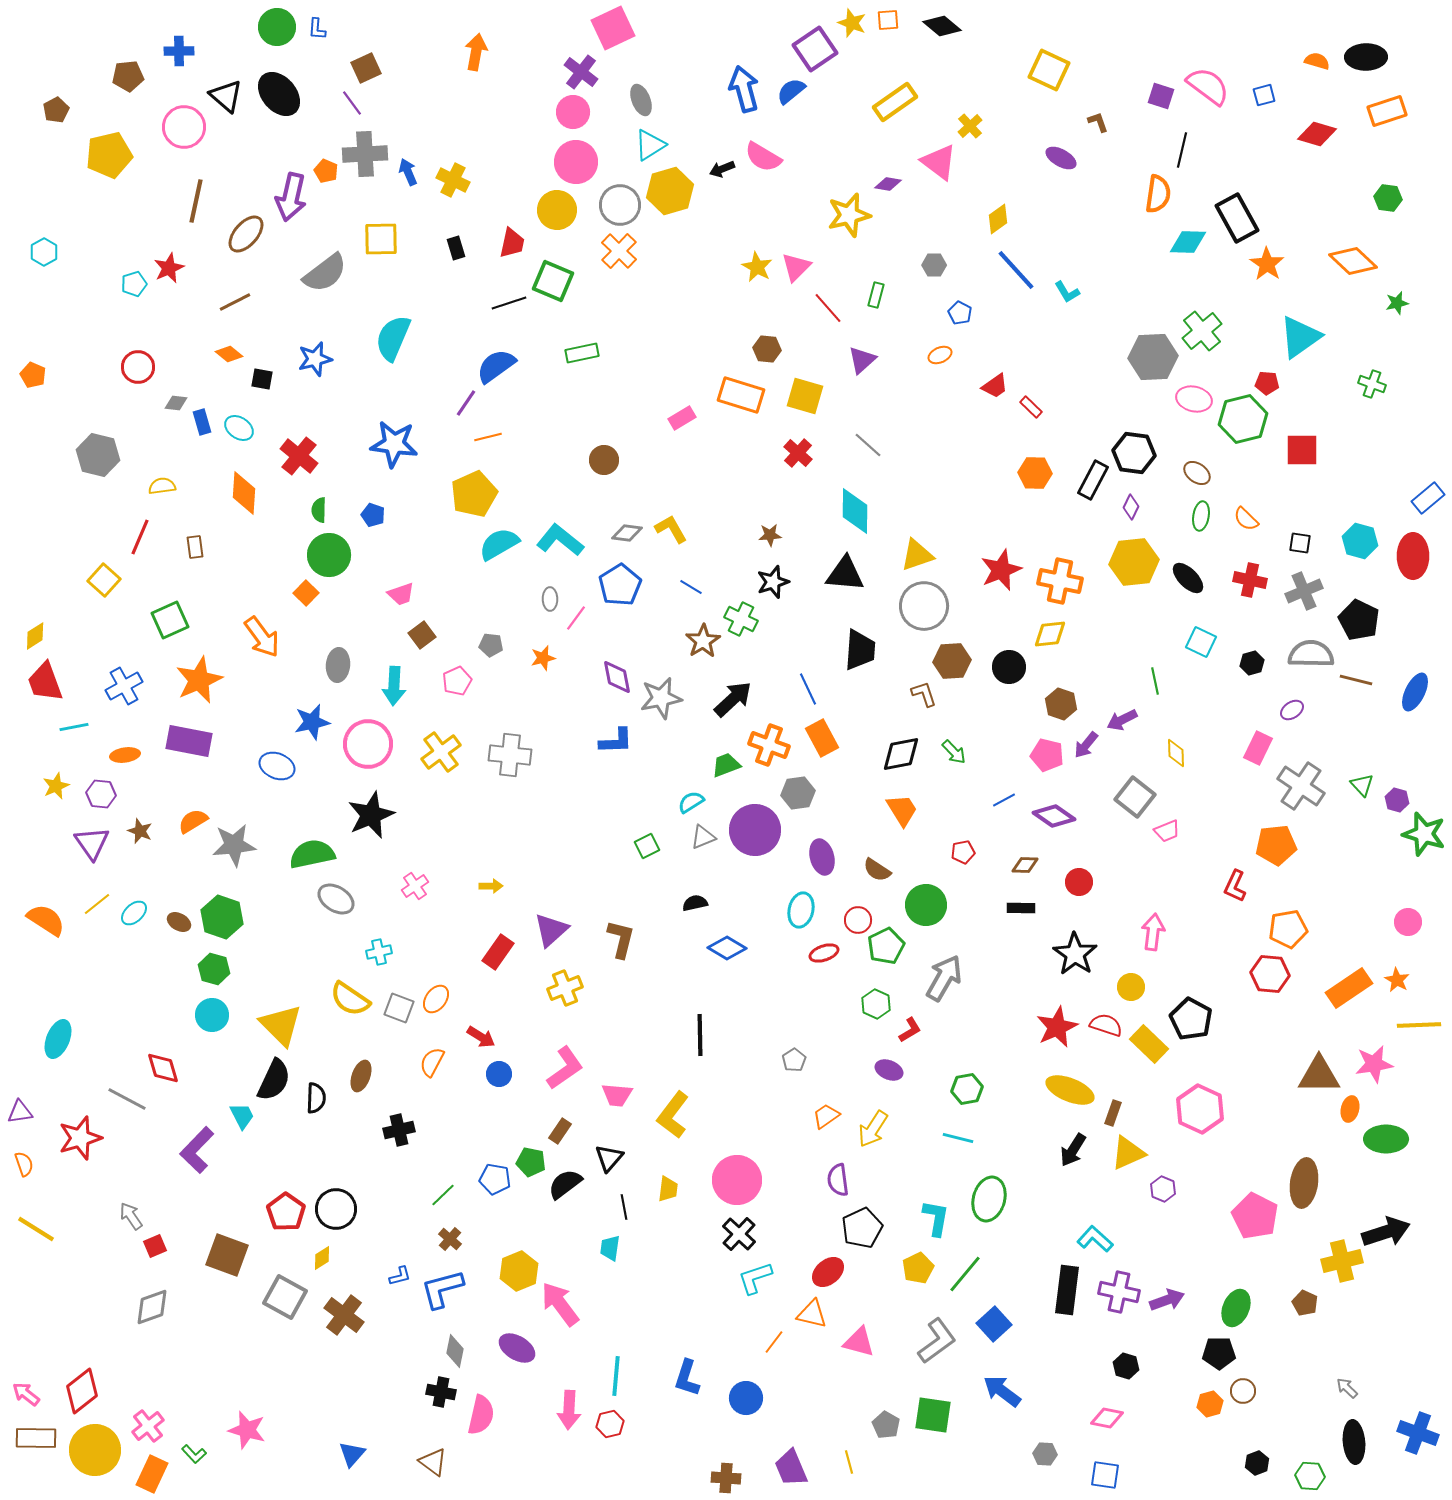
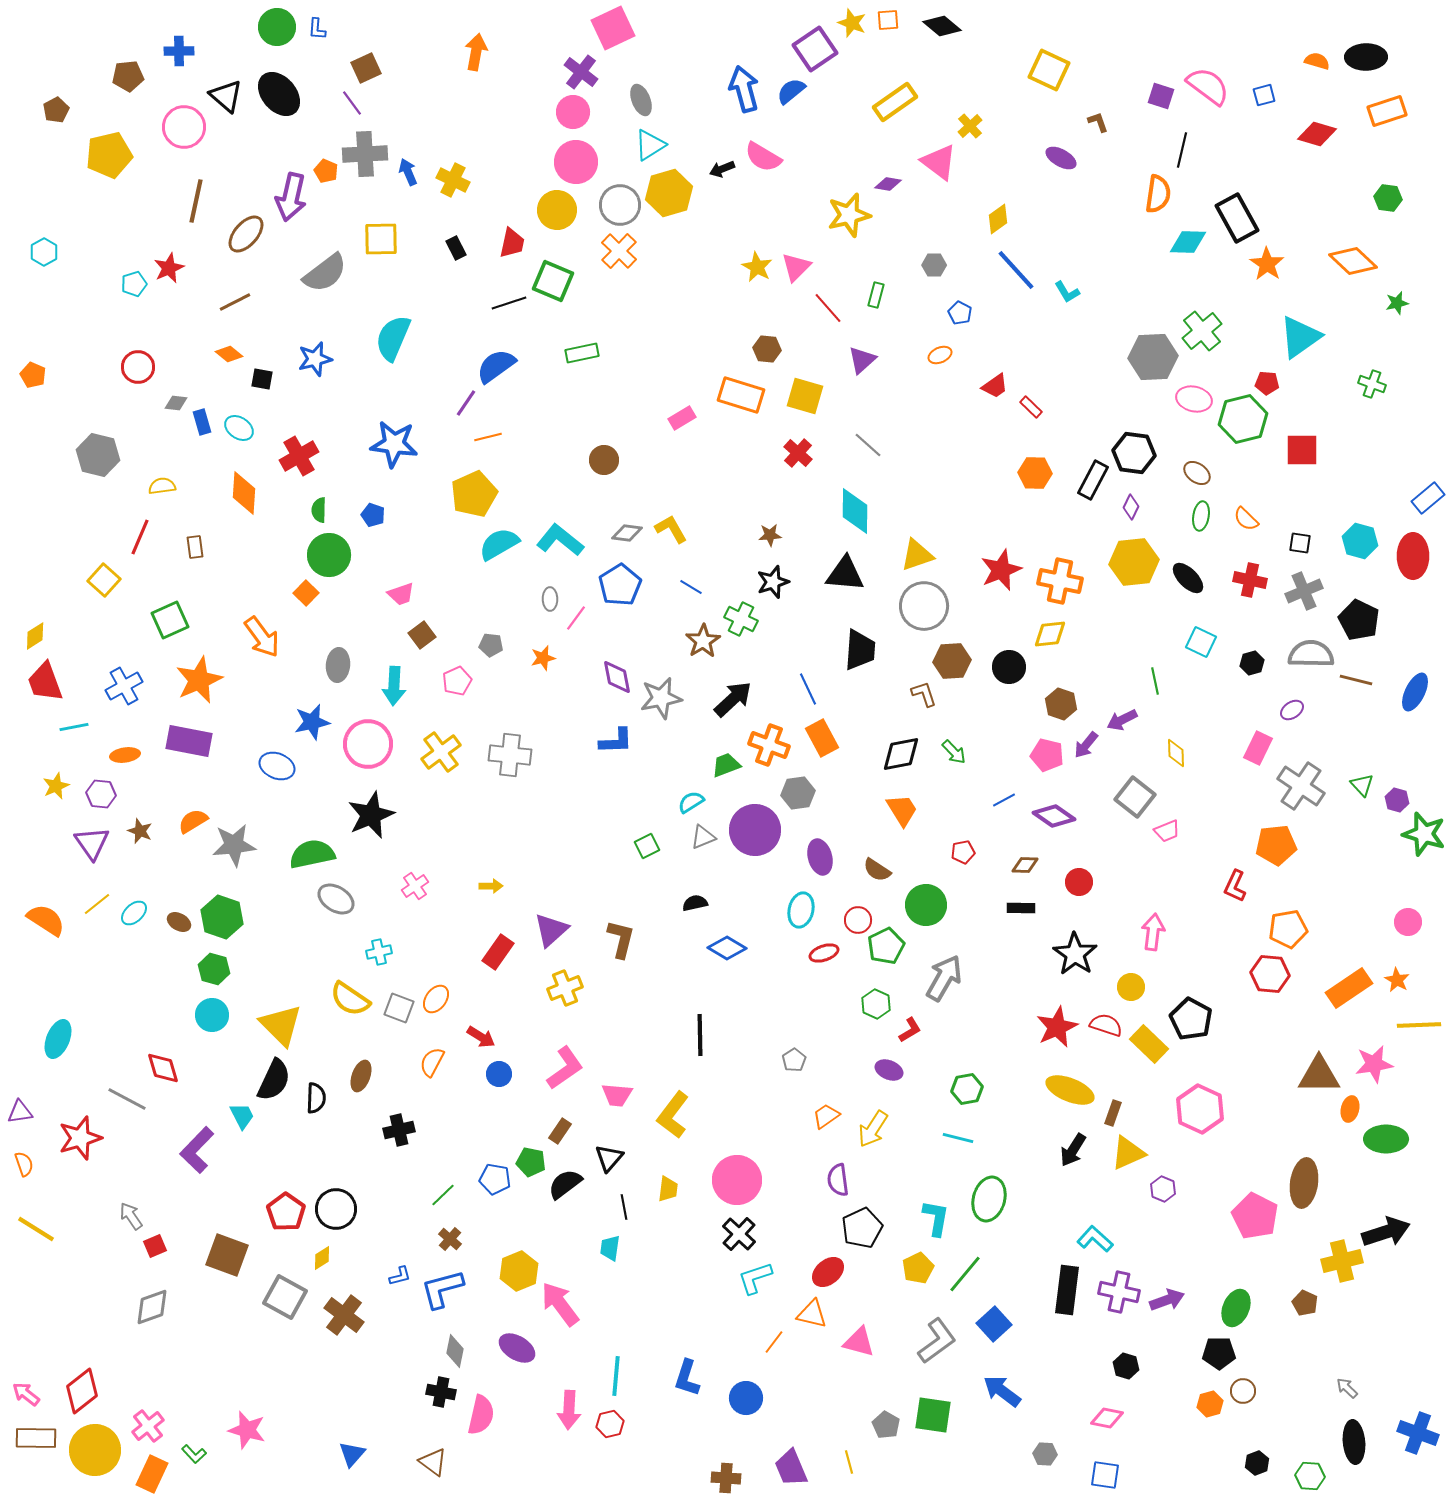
yellow hexagon at (670, 191): moved 1 px left, 2 px down
black rectangle at (456, 248): rotated 10 degrees counterclockwise
red cross at (299, 456): rotated 21 degrees clockwise
purple ellipse at (822, 857): moved 2 px left
